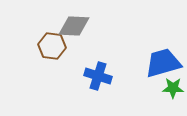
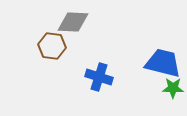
gray diamond: moved 1 px left, 4 px up
blue trapezoid: rotated 30 degrees clockwise
blue cross: moved 1 px right, 1 px down
